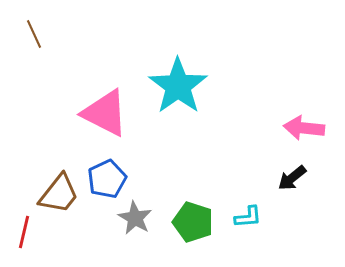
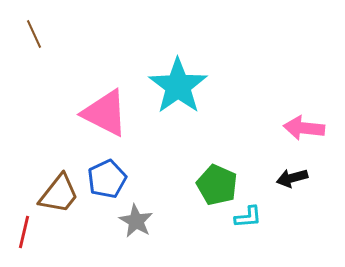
black arrow: rotated 24 degrees clockwise
gray star: moved 1 px right, 3 px down
green pentagon: moved 24 px right, 37 px up; rotated 6 degrees clockwise
